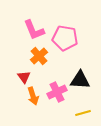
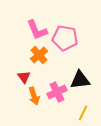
pink L-shape: moved 3 px right
orange cross: moved 1 px up
black triangle: rotated 10 degrees counterclockwise
orange arrow: moved 1 px right
yellow line: rotated 49 degrees counterclockwise
